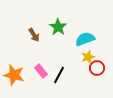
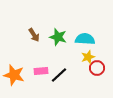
green star: moved 10 px down; rotated 18 degrees counterclockwise
cyan semicircle: rotated 24 degrees clockwise
pink rectangle: rotated 56 degrees counterclockwise
black line: rotated 18 degrees clockwise
